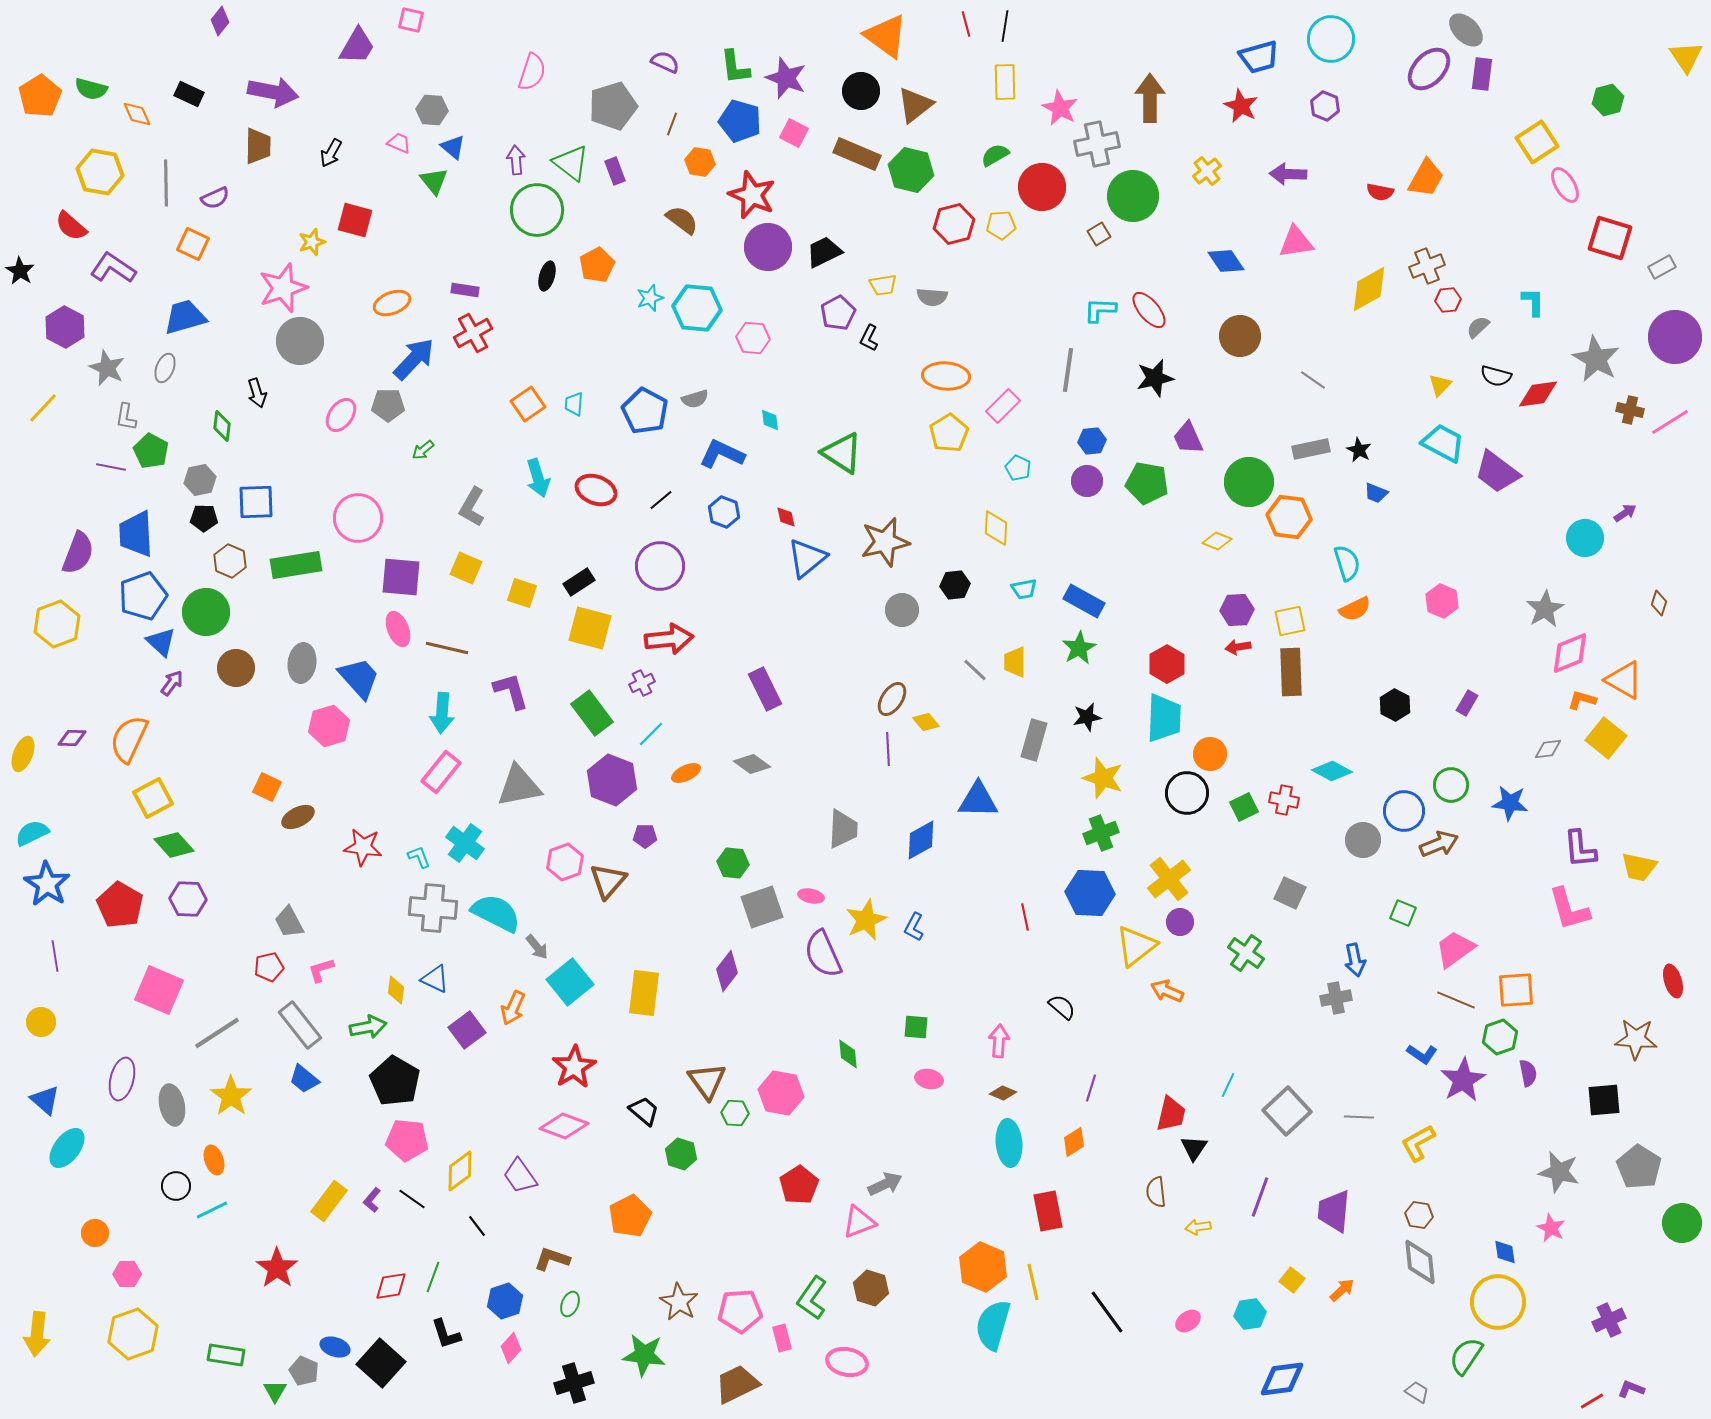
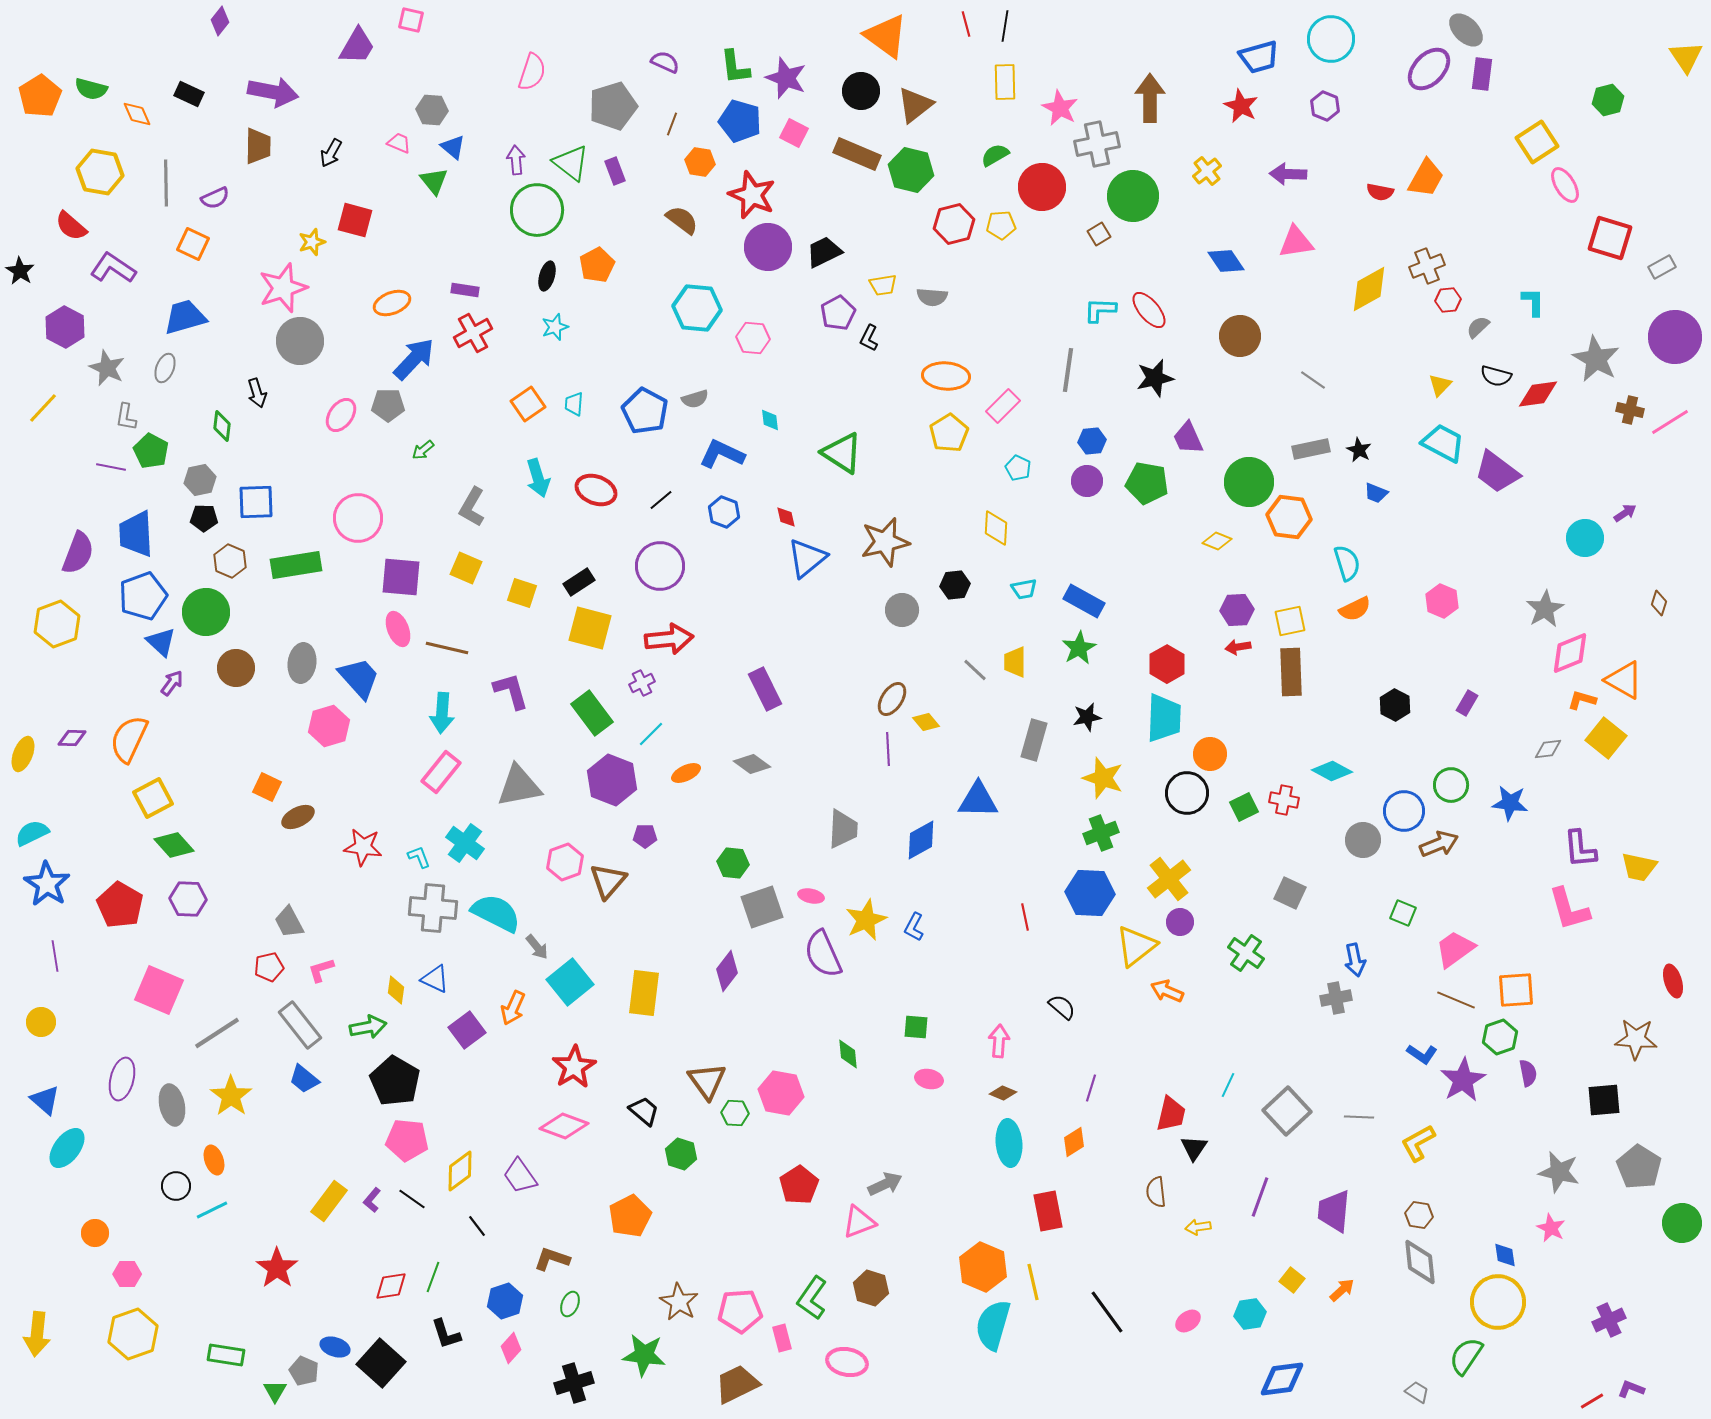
cyan star at (650, 298): moved 95 px left, 29 px down
blue diamond at (1505, 1252): moved 3 px down
